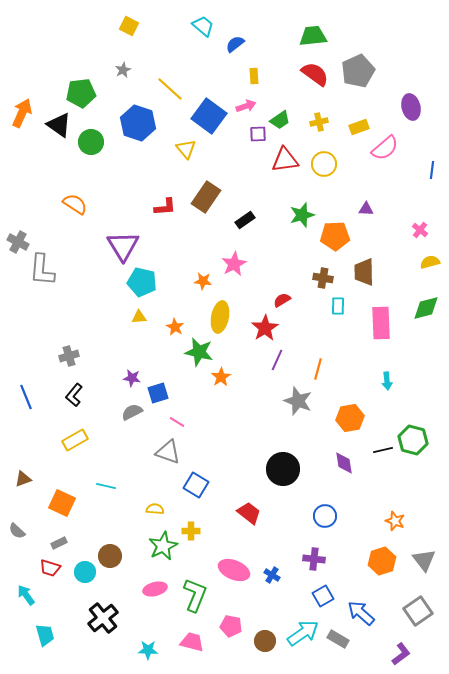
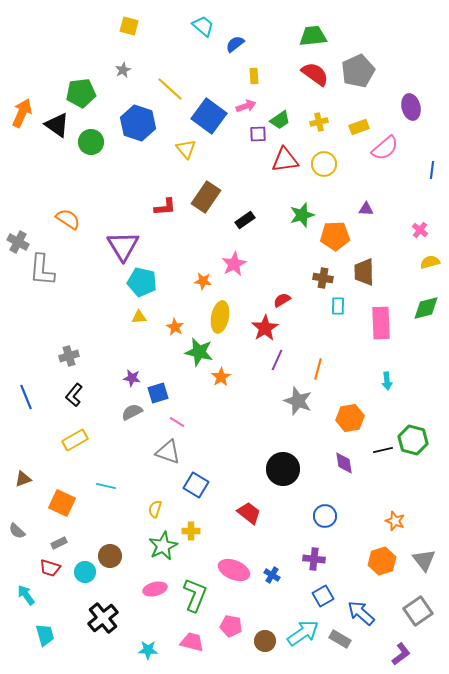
yellow square at (129, 26): rotated 12 degrees counterclockwise
black triangle at (59, 125): moved 2 px left
orange semicircle at (75, 204): moved 7 px left, 15 px down
yellow semicircle at (155, 509): rotated 78 degrees counterclockwise
gray rectangle at (338, 639): moved 2 px right
